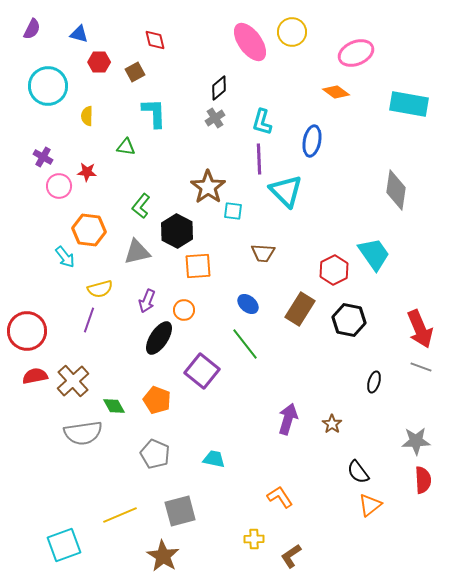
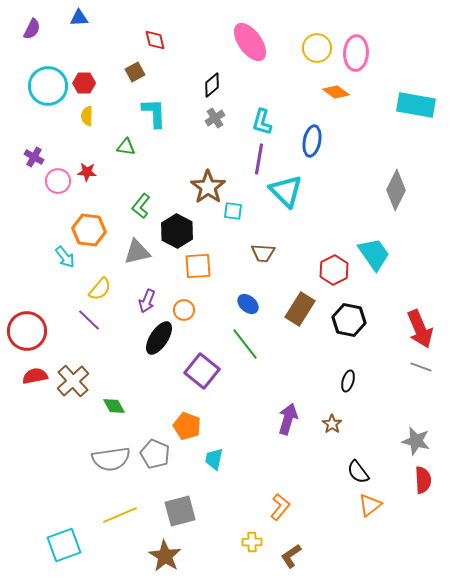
yellow circle at (292, 32): moved 25 px right, 16 px down
blue triangle at (79, 34): moved 16 px up; rotated 18 degrees counterclockwise
pink ellipse at (356, 53): rotated 64 degrees counterclockwise
red hexagon at (99, 62): moved 15 px left, 21 px down
black diamond at (219, 88): moved 7 px left, 3 px up
cyan rectangle at (409, 104): moved 7 px right, 1 px down
purple cross at (43, 157): moved 9 px left
purple line at (259, 159): rotated 12 degrees clockwise
pink circle at (59, 186): moved 1 px left, 5 px up
gray diamond at (396, 190): rotated 18 degrees clockwise
yellow semicircle at (100, 289): rotated 35 degrees counterclockwise
purple line at (89, 320): rotated 65 degrees counterclockwise
black ellipse at (374, 382): moved 26 px left, 1 px up
orange pentagon at (157, 400): moved 30 px right, 26 px down
gray semicircle at (83, 433): moved 28 px right, 26 px down
gray star at (416, 441): rotated 16 degrees clockwise
cyan trapezoid at (214, 459): rotated 90 degrees counterclockwise
orange L-shape at (280, 497): moved 10 px down; rotated 72 degrees clockwise
yellow cross at (254, 539): moved 2 px left, 3 px down
brown star at (163, 556): moved 2 px right
